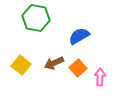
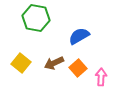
yellow square: moved 2 px up
pink arrow: moved 1 px right
